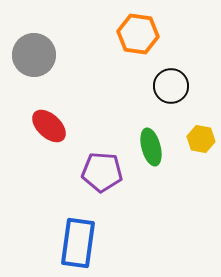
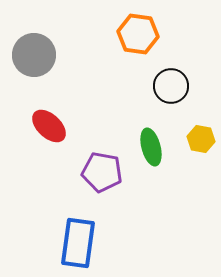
purple pentagon: rotated 6 degrees clockwise
